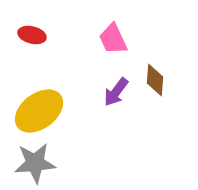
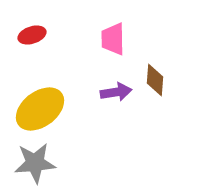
red ellipse: rotated 32 degrees counterclockwise
pink trapezoid: rotated 24 degrees clockwise
purple arrow: rotated 136 degrees counterclockwise
yellow ellipse: moved 1 px right, 2 px up
